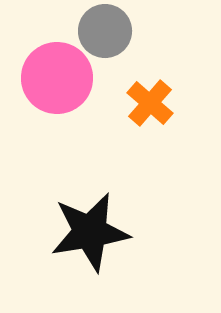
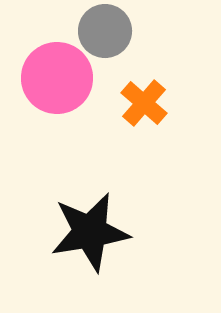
orange cross: moved 6 px left
